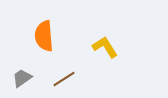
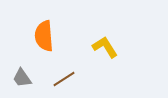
gray trapezoid: rotated 90 degrees counterclockwise
